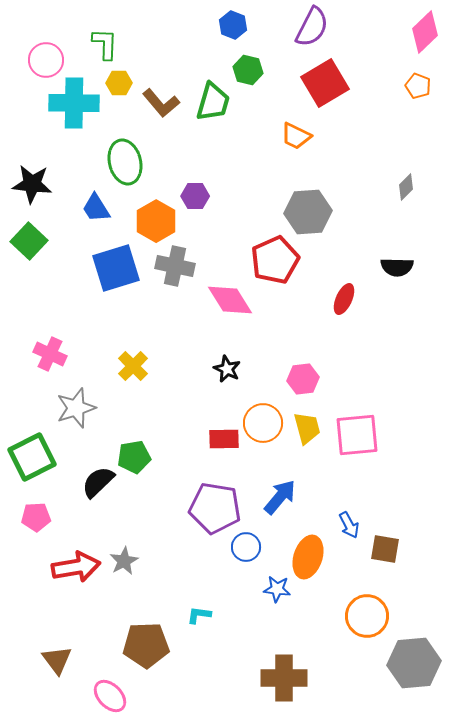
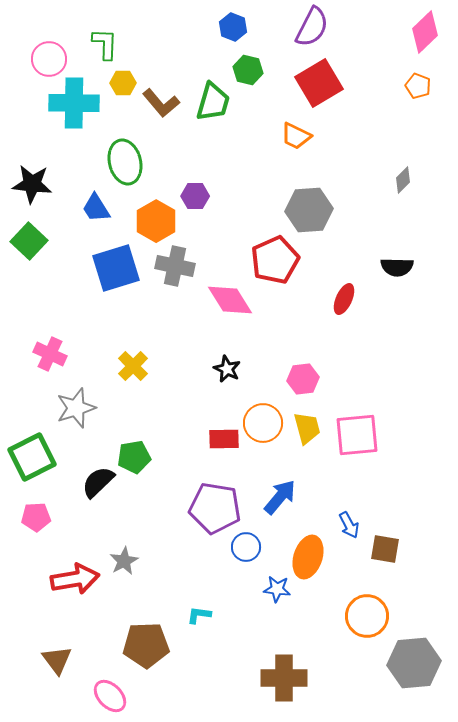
blue hexagon at (233, 25): moved 2 px down
pink circle at (46, 60): moved 3 px right, 1 px up
yellow hexagon at (119, 83): moved 4 px right
red square at (325, 83): moved 6 px left
gray diamond at (406, 187): moved 3 px left, 7 px up
gray hexagon at (308, 212): moved 1 px right, 2 px up
red arrow at (76, 567): moved 1 px left, 12 px down
